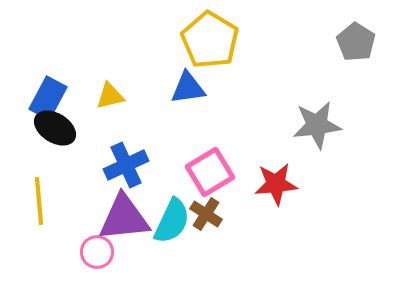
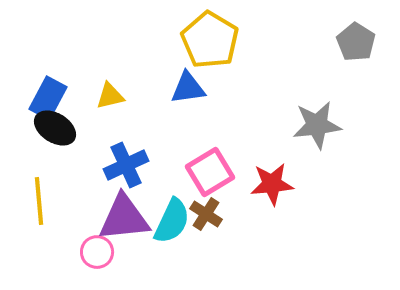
red star: moved 4 px left
